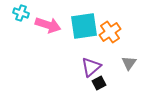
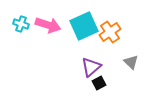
cyan cross: moved 11 px down
cyan square: rotated 16 degrees counterclockwise
gray triangle: moved 2 px right, 1 px up; rotated 21 degrees counterclockwise
